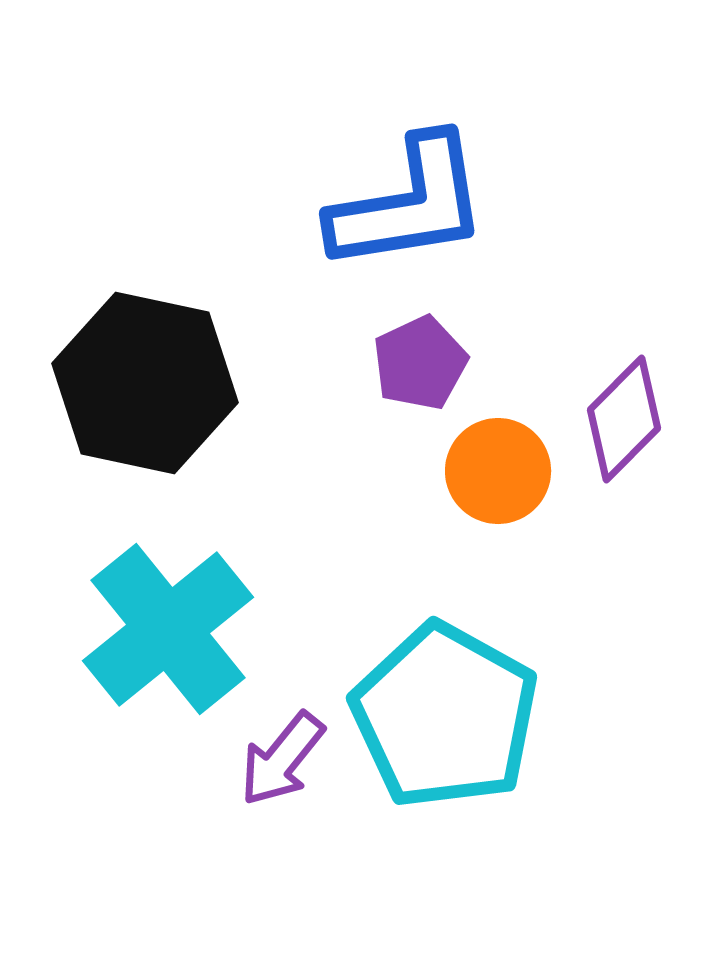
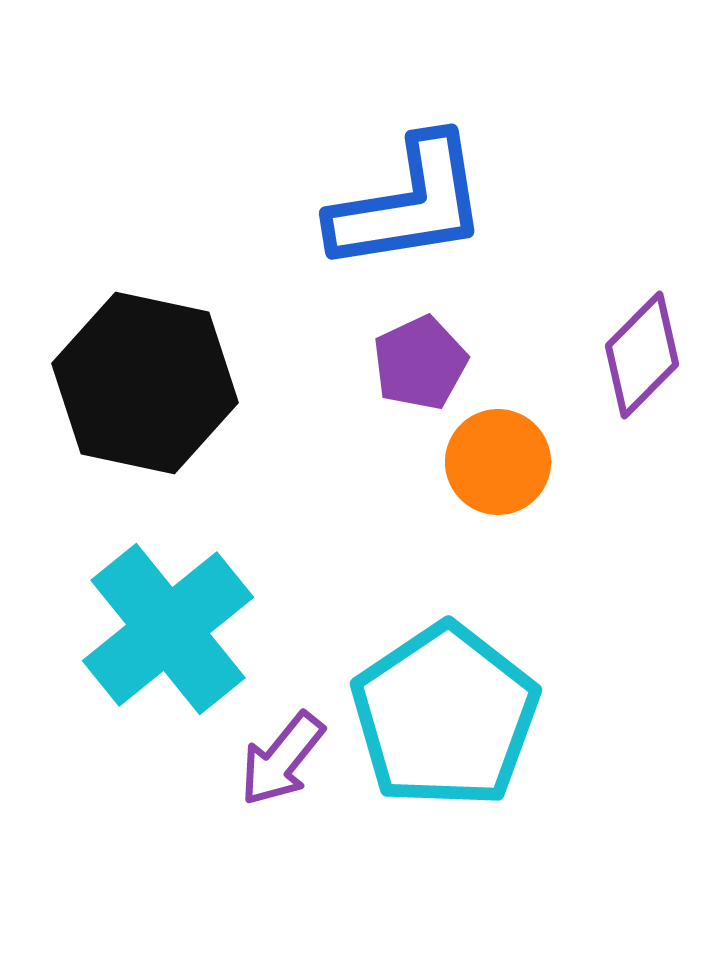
purple diamond: moved 18 px right, 64 px up
orange circle: moved 9 px up
cyan pentagon: rotated 9 degrees clockwise
